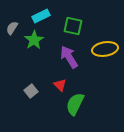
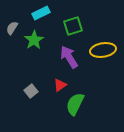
cyan rectangle: moved 3 px up
green square: rotated 30 degrees counterclockwise
yellow ellipse: moved 2 px left, 1 px down
red triangle: rotated 40 degrees clockwise
